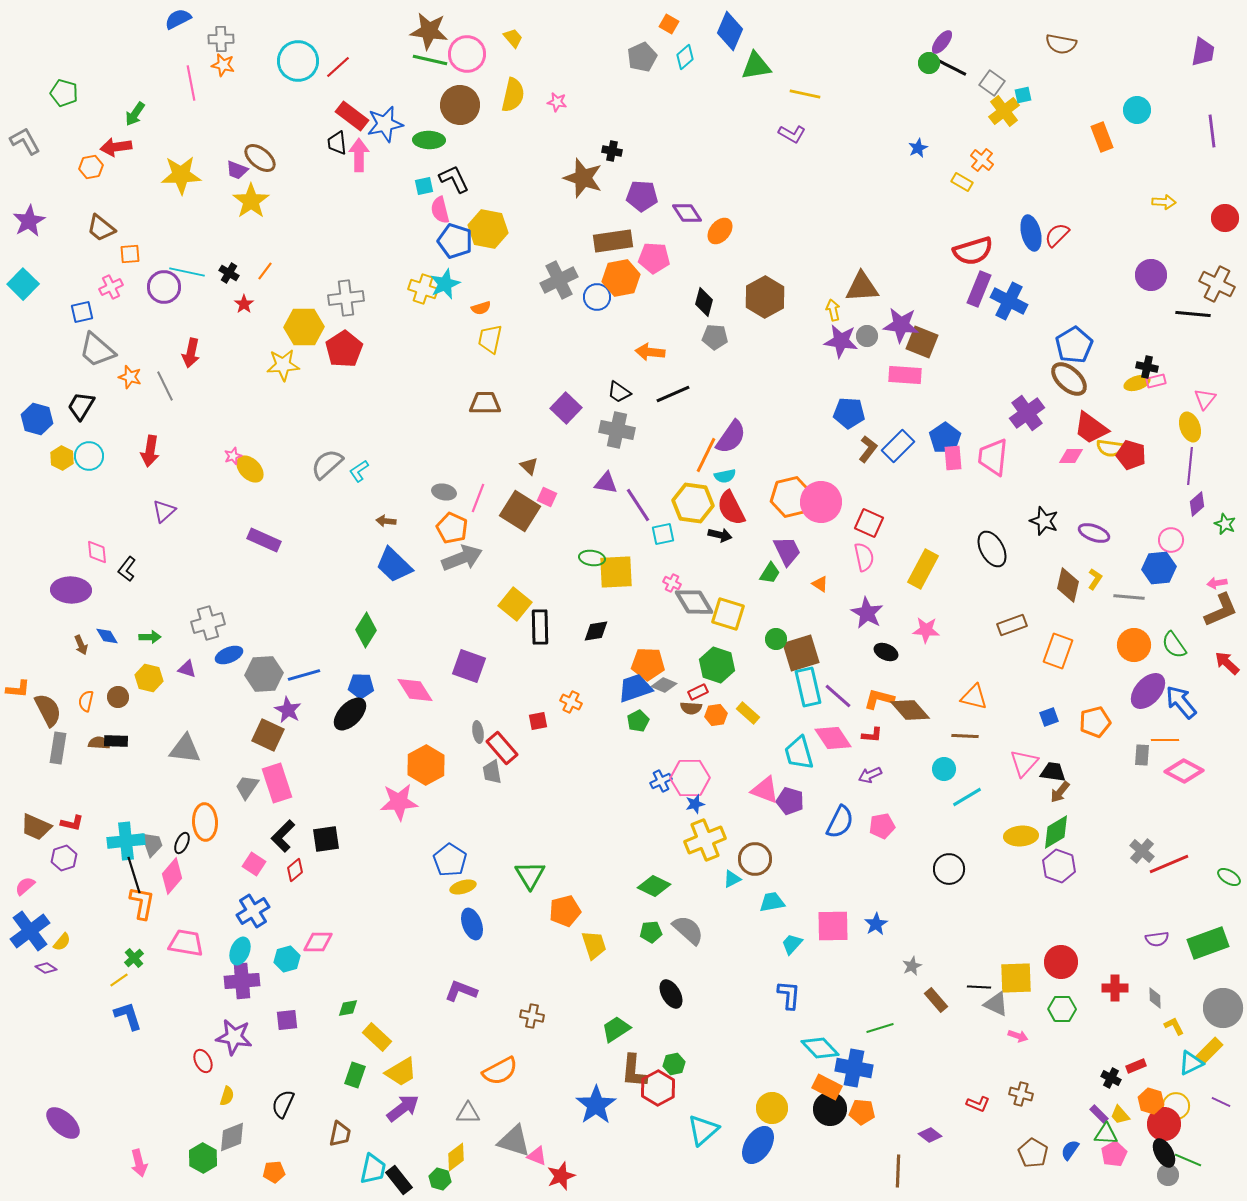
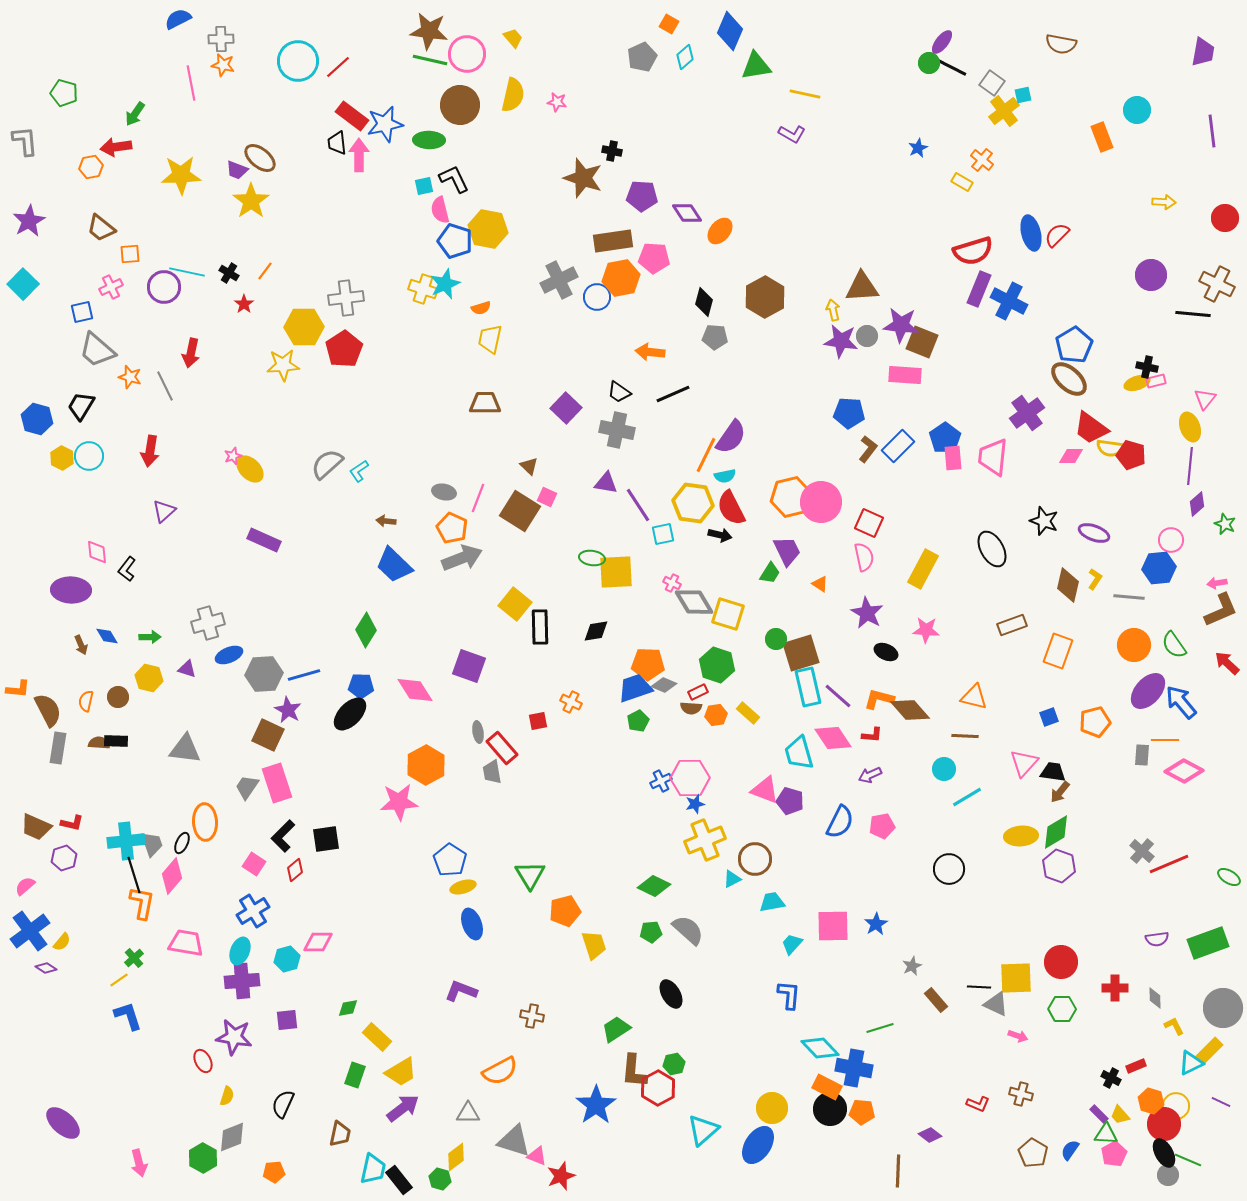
gray L-shape at (25, 141): rotated 24 degrees clockwise
